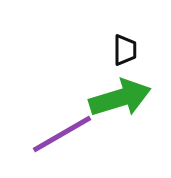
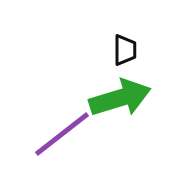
purple line: rotated 8 degrees counterclockwise
